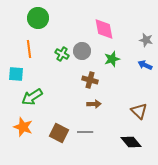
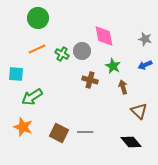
pink diamond: moved 7 px down
gray star: moved 1 px left, 1 px up
orange line: moved 8 px right; rotated 72 degrees clockwise
green star: moved 1 px right, 7 px down; rotated 28 degrees counterclockwise
blue arrow: rotated 48 degrees counterclockwise
brown arrow: moved 29 px right, 17 px up; rotated 104 degrees counterclockwise
